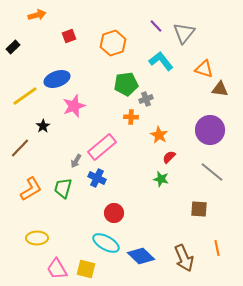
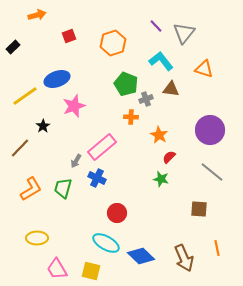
green pentagon: rotated 30 degrees clockwise
brown triangle: moved 49 px left
red circle: moved 3 px right
yellow square: moved 5 px right, 2 px down
